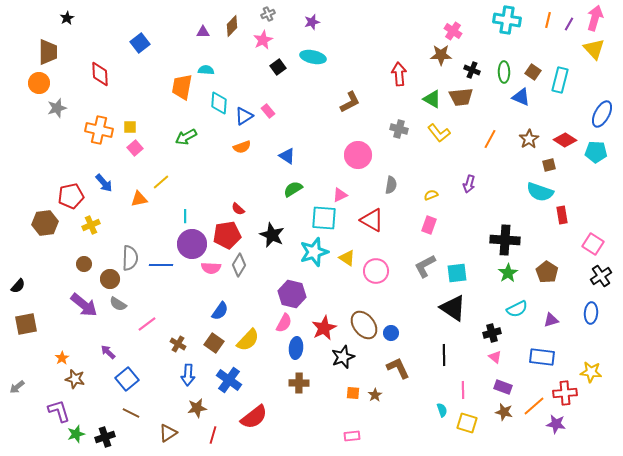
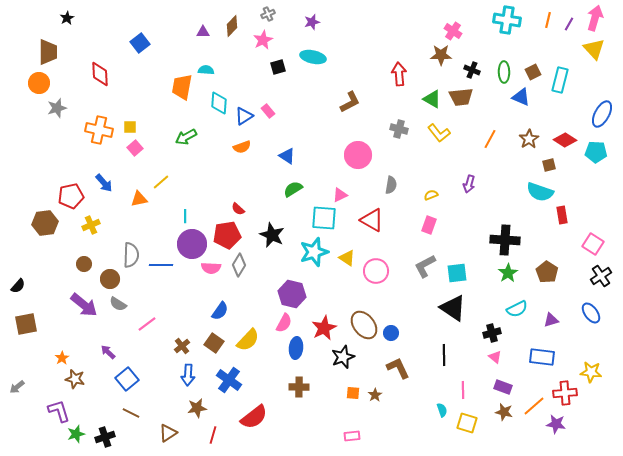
black square at (278, 67): rotated 21 degrees clockwise
brown square at (533, 72): rotated 28 degrees clockwise
gray semicircle at (130, 258): moved 1 px right, 3 px up
blue ellipse at (591, 313): rotated 40 degrees counterclockwise
brown cross at (178, 344): moved 4 px right, 2 px down; rotated 21 degrees clockwise
brown cross at (299, 383): moved 4 px down
